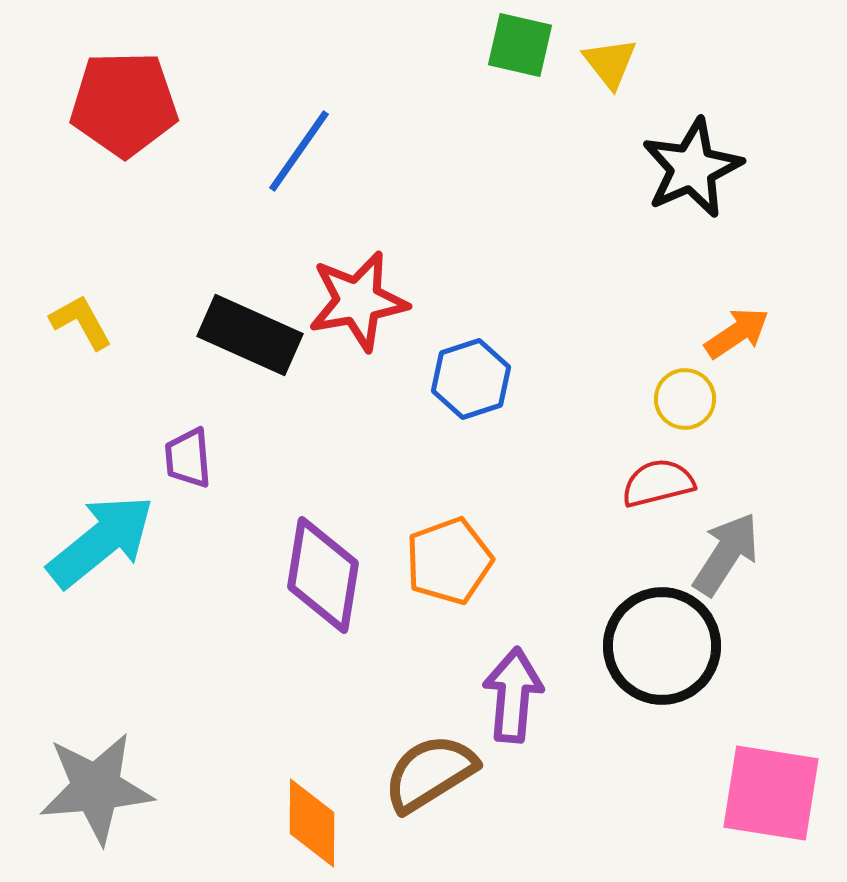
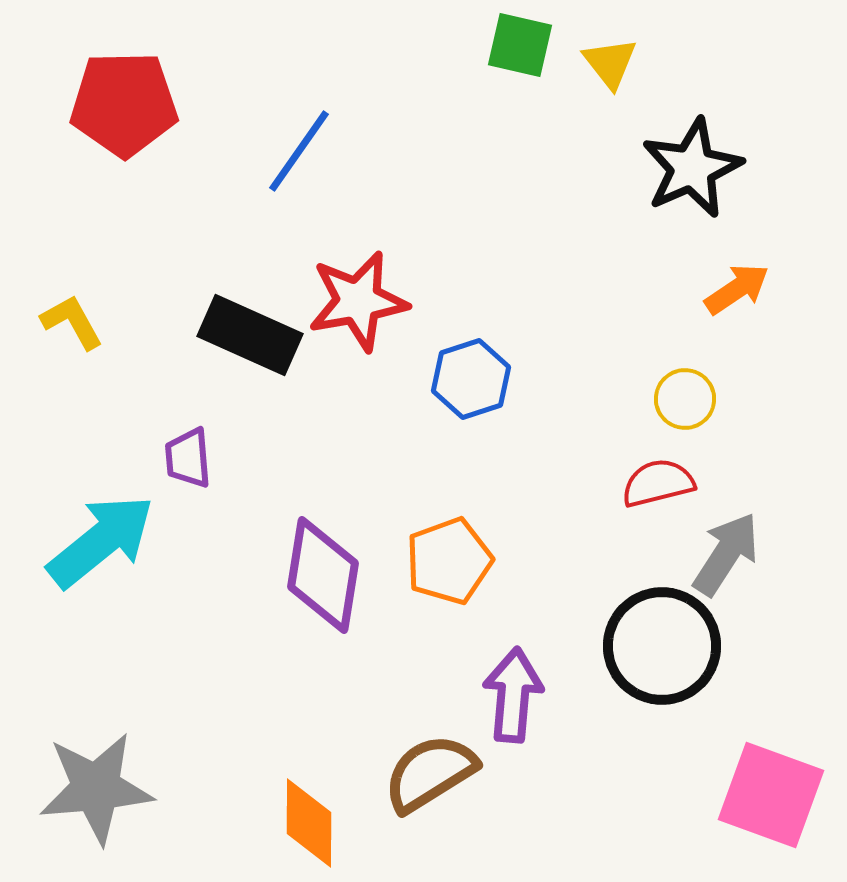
yellow L-shape: moved 9 px left
orange arrow: moved 44 px up
pink square: moved 2 px down; rotated 11 degrees clockwise
orange diamond: moved 3 px left
